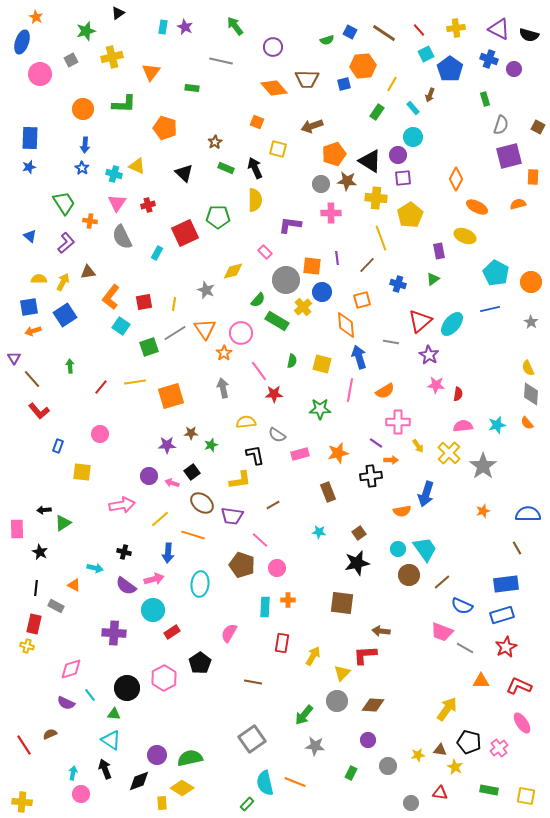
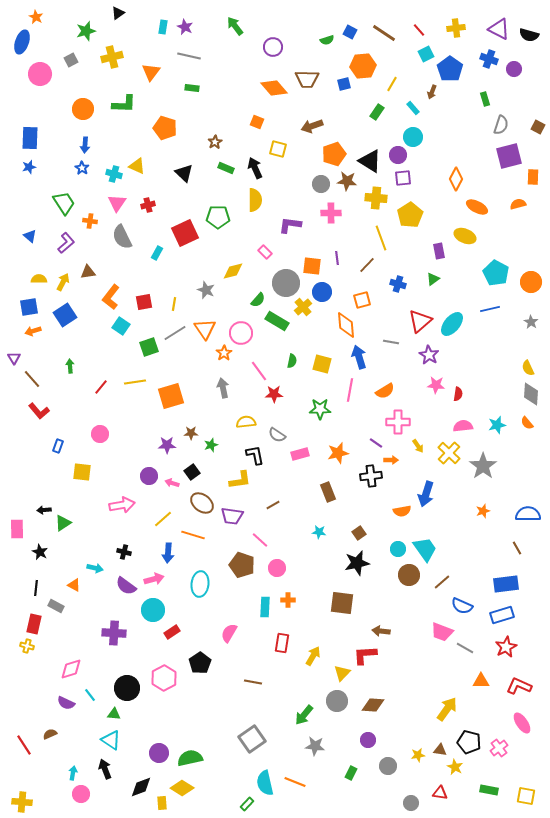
gray line at (221, 61): moved 32 px left, 5 px up
brown arrow at (430, 95): moved 2 px right, 3 px up
gray circle at (286, 280): moved 3 px down
yellow line at (160, 519): moved 3 px right
purple circle at (157, 755): moved 2 px right, 2 px up
black diamond at (139, 781): moved 2 px right, 6 px down
